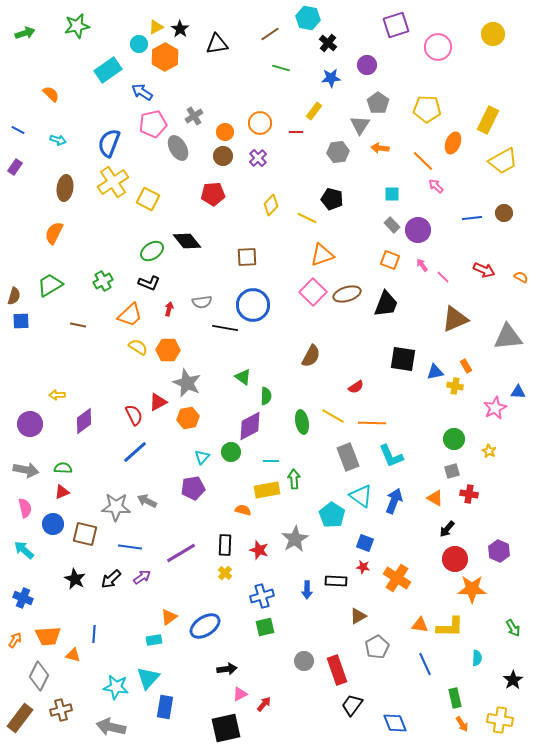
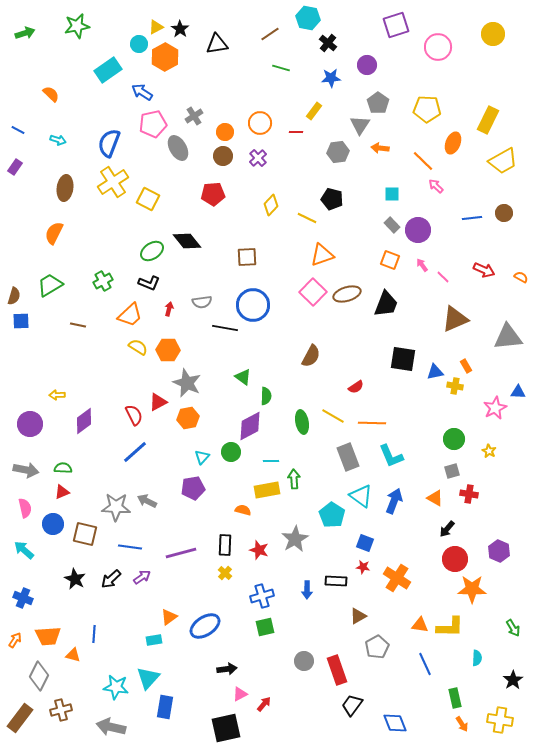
purple line at (181, 553): rotated 16 degrees clockwise
